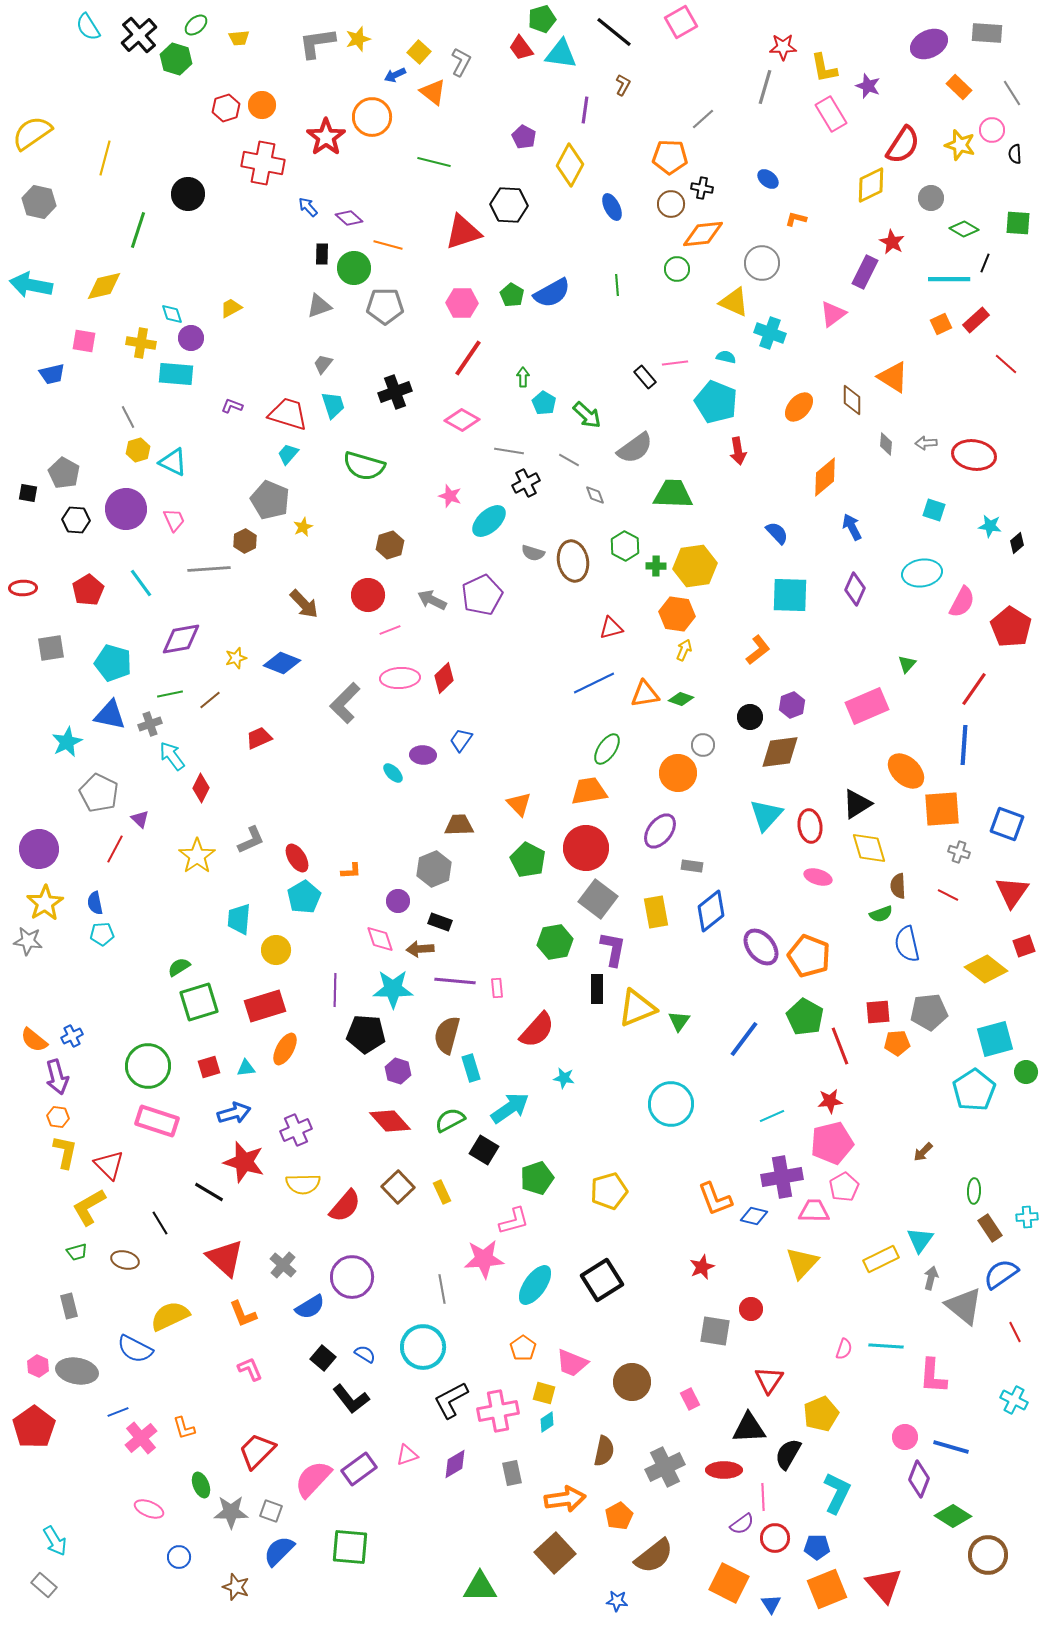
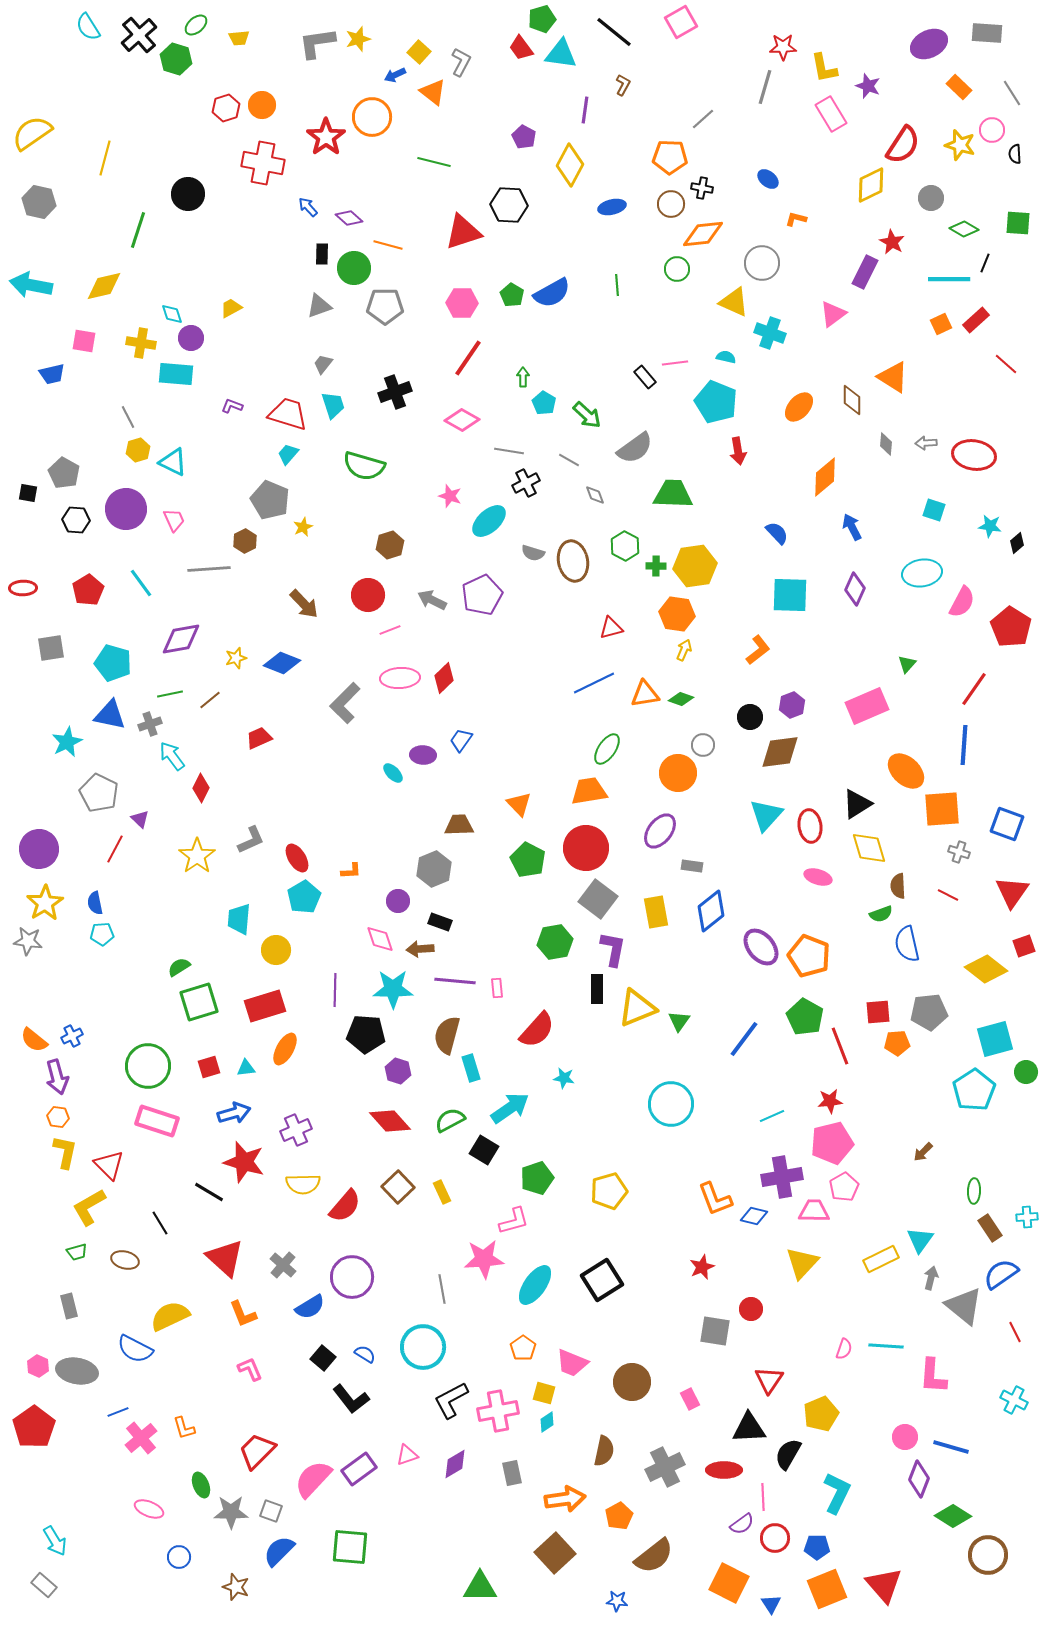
blue ellipse at (612, 207): rotated 76 degrees counterclockwise
